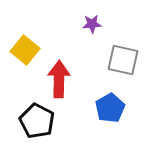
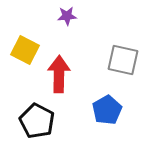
purple star: moved 25 px left, 8 px up
yellow square: rotated 12 degrees counterclockwise
red arrow: moved 5 px up
blue pentagon: moved 3 px left, 2 px down
